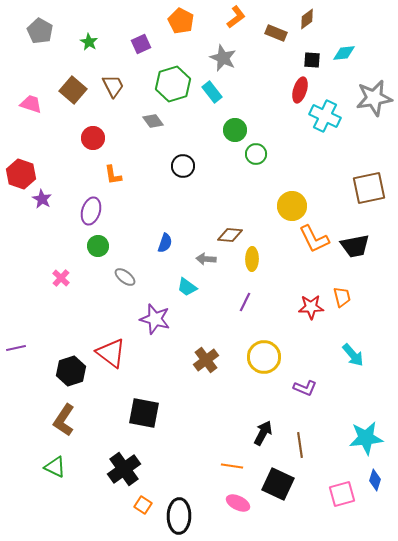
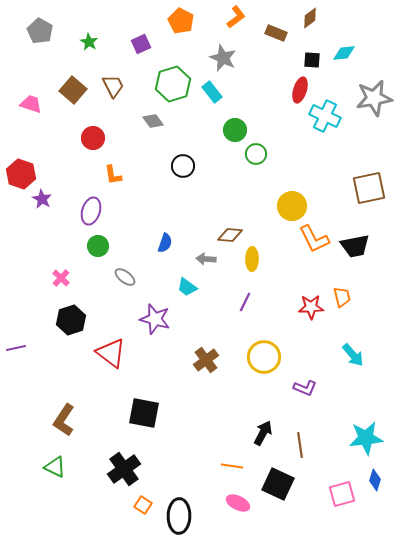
brown diamond at (307, 19): moved 3 px right, 1 px up
black hexagon at (71, 371): moved 51 px up
